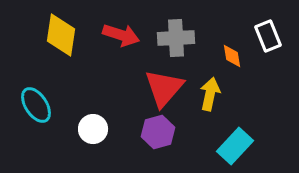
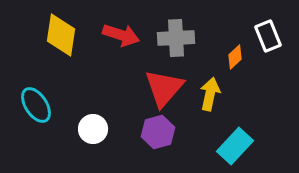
orange diamond: moved 3 px right, 1 px down; rotated 55 degrees clockwise
